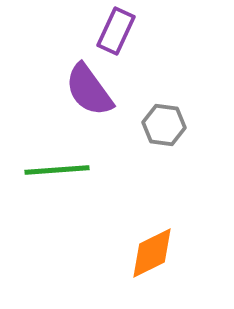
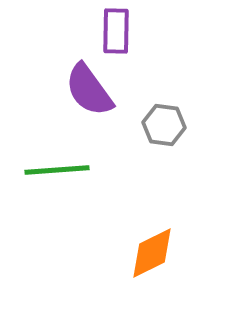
purple rectangle: rotated 24 degrees counterclockwise
